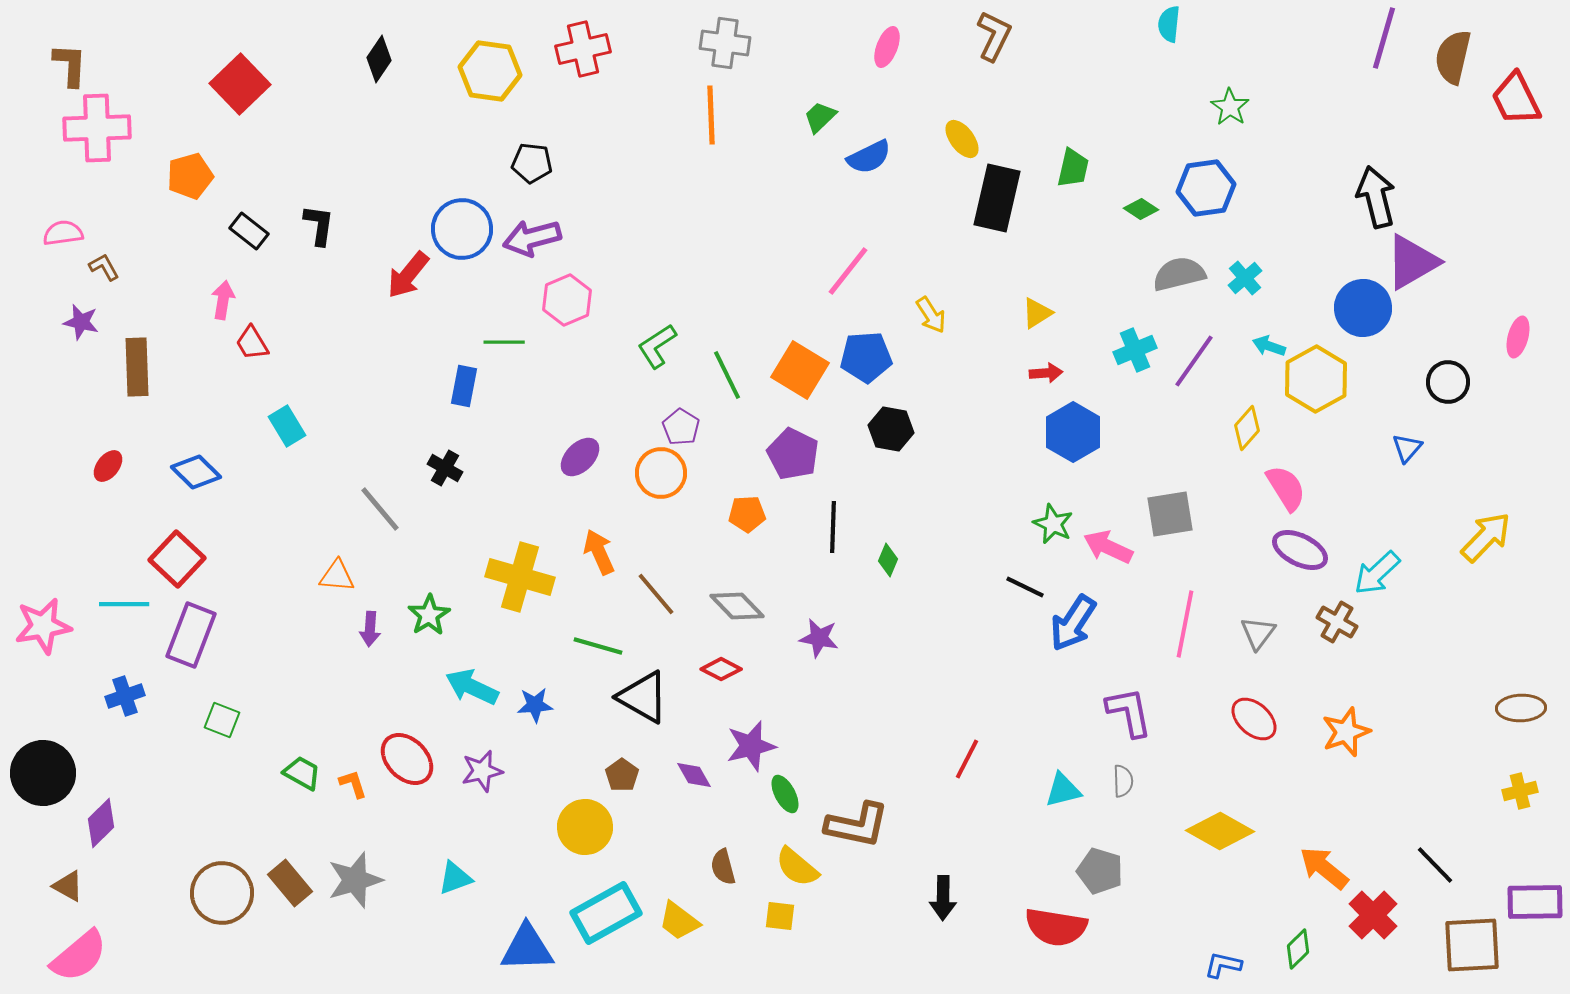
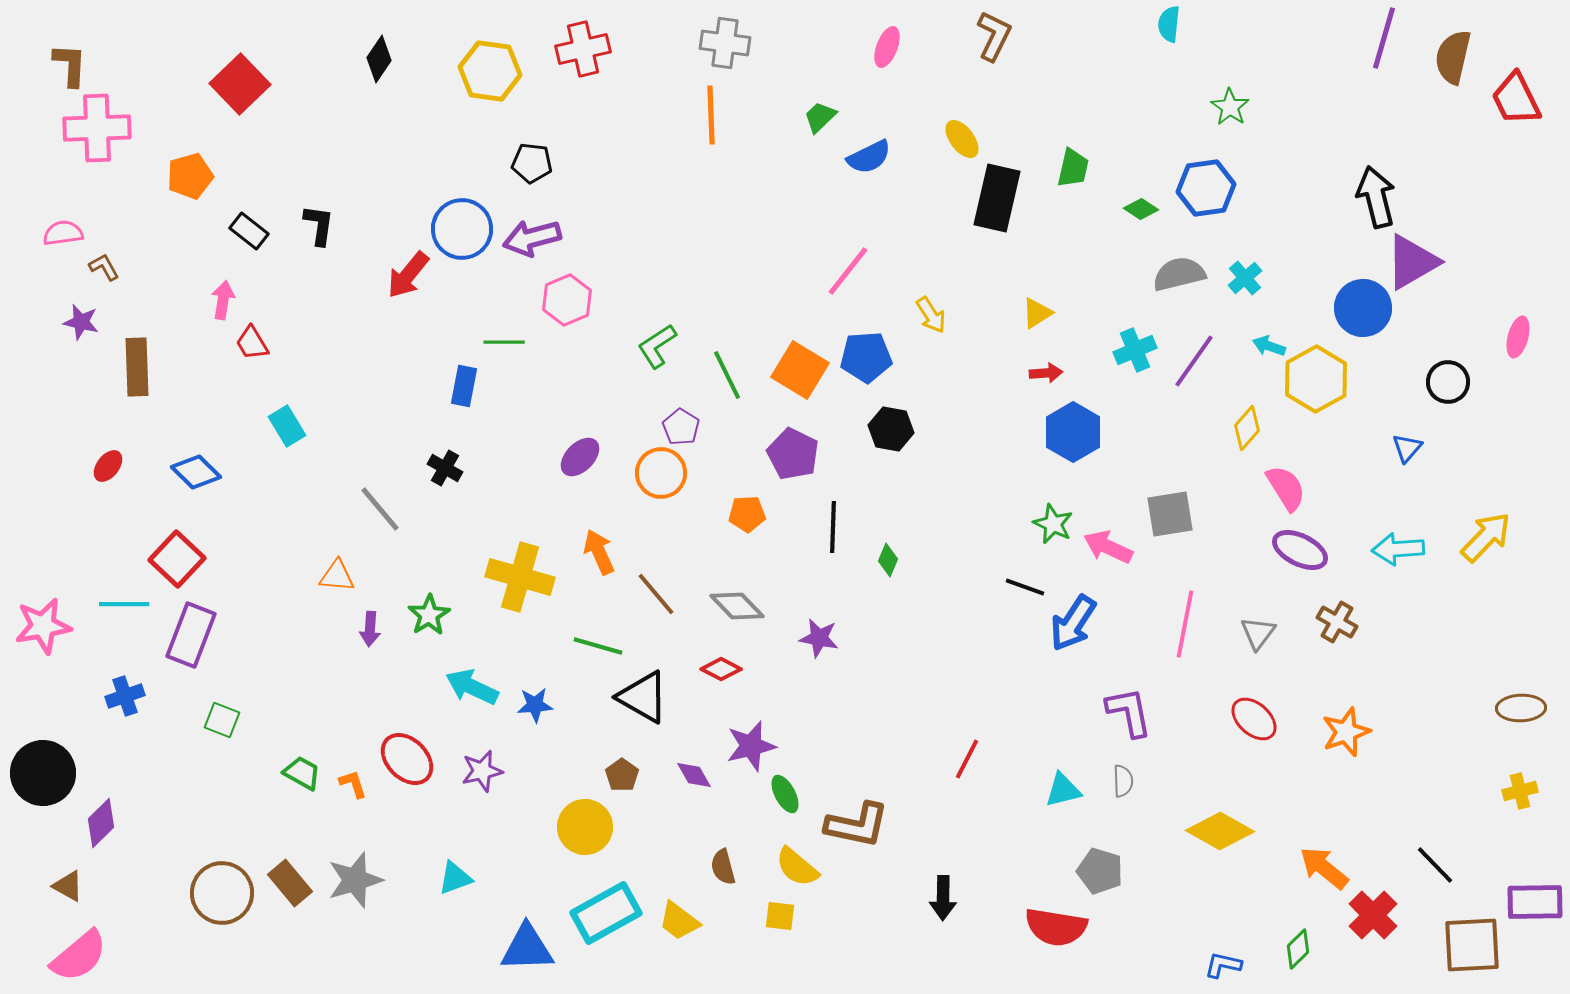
cyan arrow at (1377, 573): moved 21 px right, 24 px up; rotated 39 degrees clockwise
black line at (1025, 587): rotated 6 degrees counterclockwise
